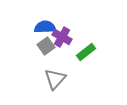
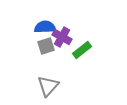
gray square: rotated 18 degrees clockwise
green rectangle: moved 4 px left, 2 px up
gray triangle: moved 7 px left, 7 px down
